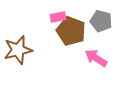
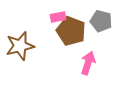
brown star: moved 2 px right, 4 px up
pink arrow: moved 8 px left, 5 px down; rotated 75 degrees clockwise
